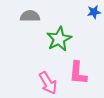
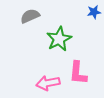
gray semicircle: rotated 24 degrees counterclockwise
pink arrow: rotated 110 degrees clockwise
